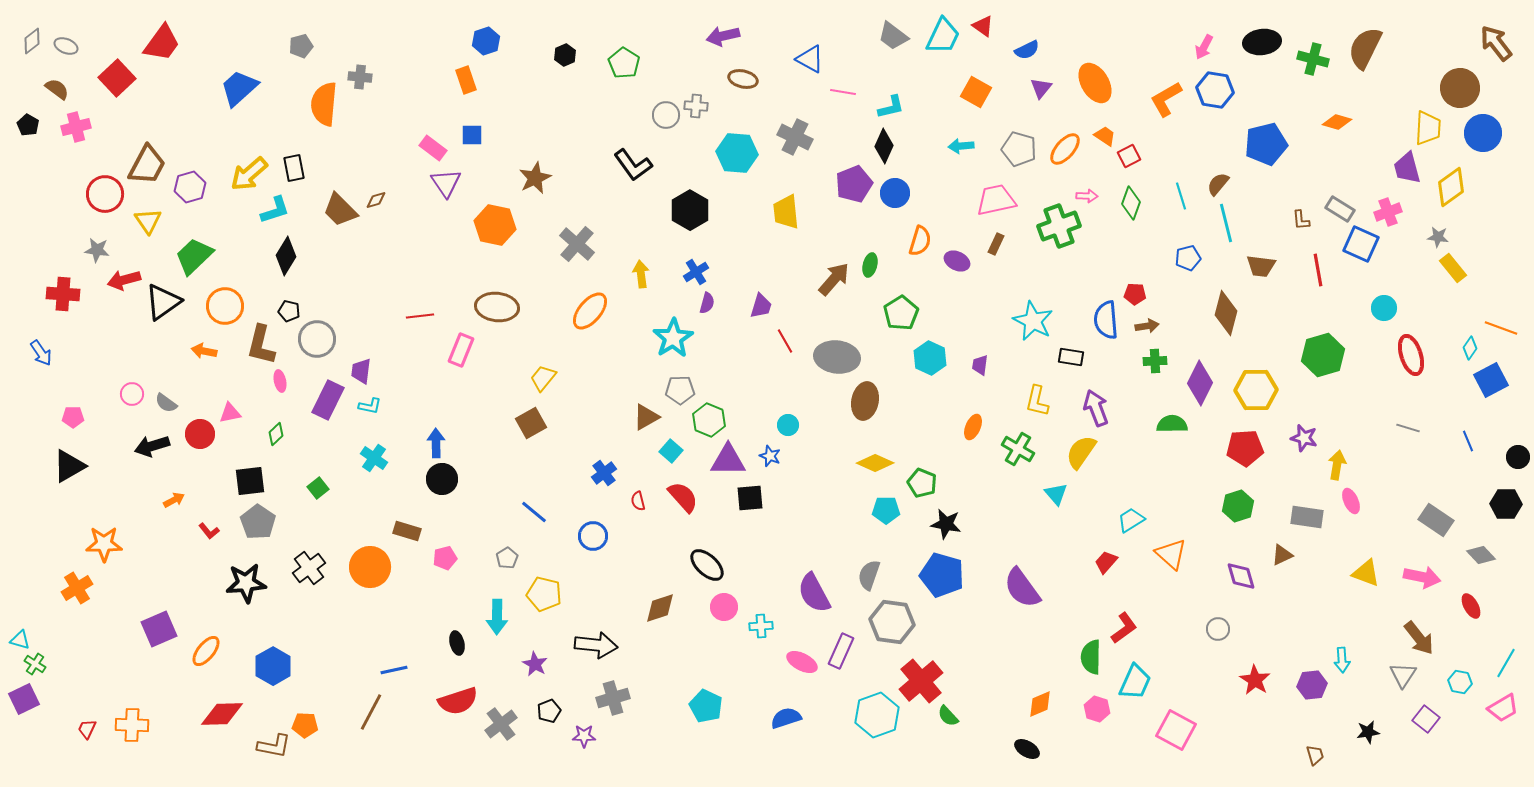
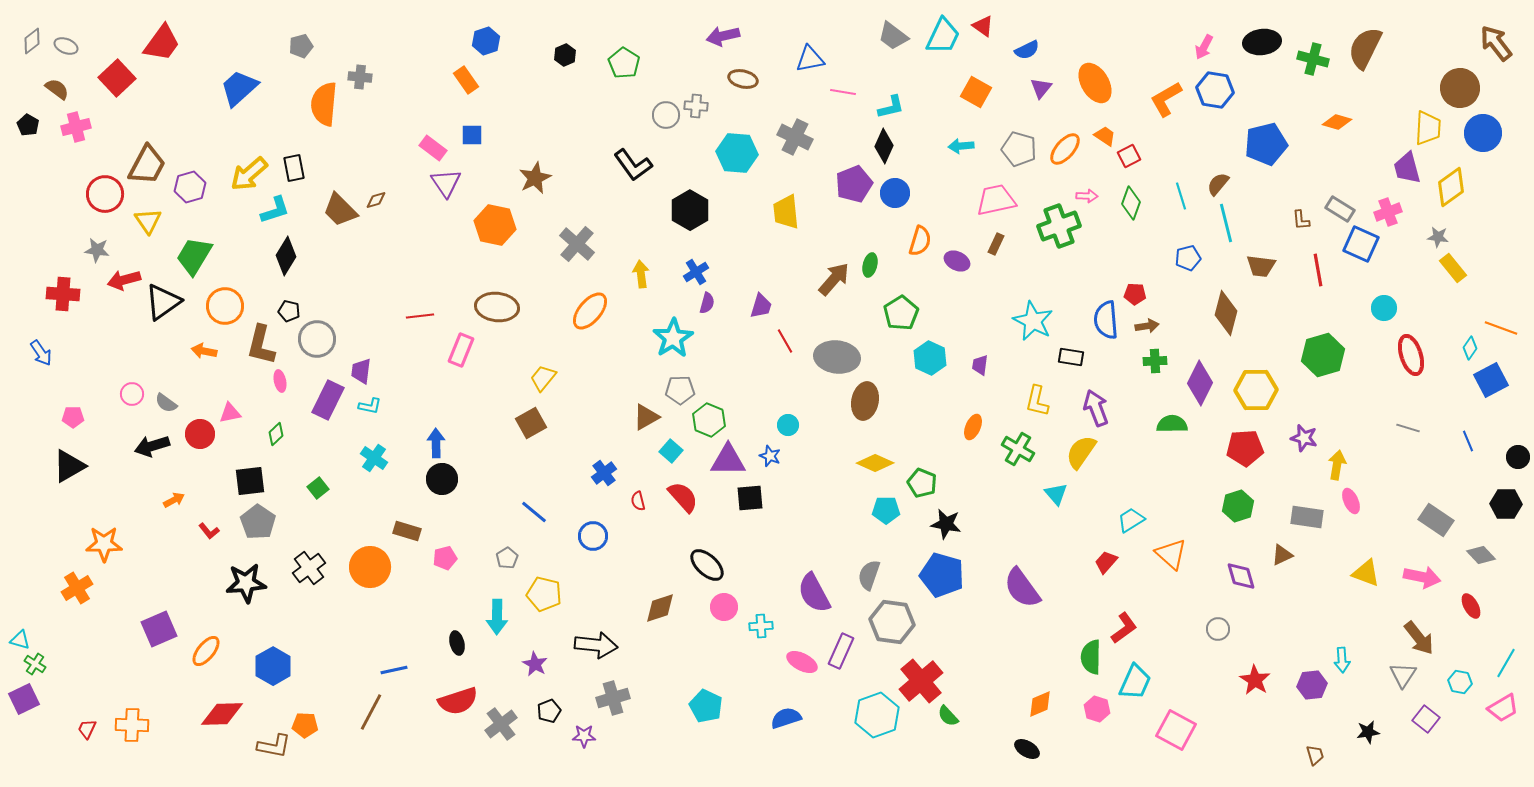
blue triangle at (810, 59): rotated 40 degrees counterclockwise
orange rectangle at (466, 80): rotated 16 degrees counterclockwise
green trapezoid at (194, 256): rotated 15 degrees counterclockwise
